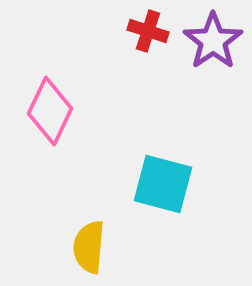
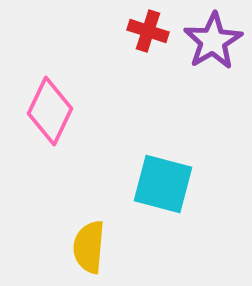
purple star: rotated 4 degrees clockwise
